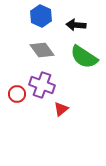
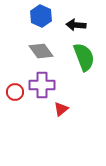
gray diamond: moved 1 px left, 1 px down
green semicircle: rotated 144 degrees counterclockwise
purple cross: rotated 20 degrees counterclockwise
red circle: moved 2 px left, 2 px up
